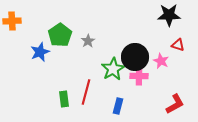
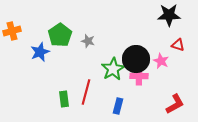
orange cross: moved 10 px down; rotated 12 degrees counterclockwise
gray star: rotated 24 degrees counterclockwise
black circle: moved 1 px right, 2 px down
